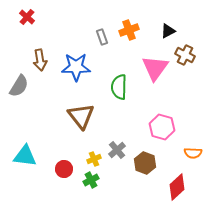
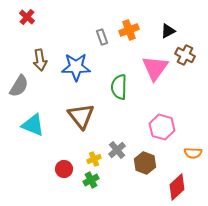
cyan triangle: moved 8 px right, 31 px up; rotated 15 degrees clockwise
